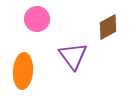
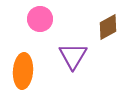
pink circle: moved 3 px right
purple triangle: rotated 8 degrees clockwise
